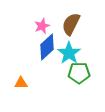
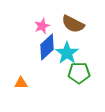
brown semicircle: moved 2 px right; rotated 90 degrees counterclockwise
cyan star: moved 2 px left
